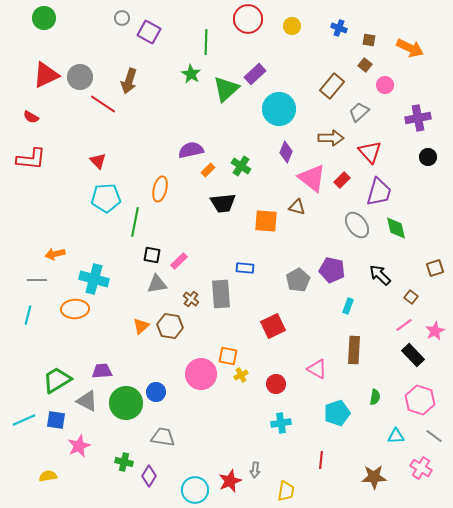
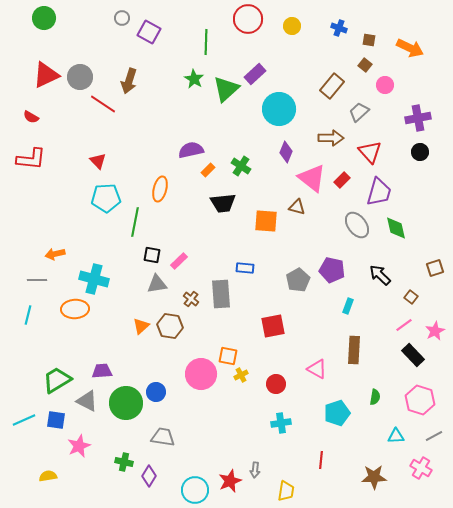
green star at (191, 74): moved 3 px right, 5 px down
black circle at (428, 157): moved 8 px left, 5 px up
red square at (273, 326): rotated 15 degrees clockwise
gray line at (434, 436): rotated 66 degrees counterclockwise
